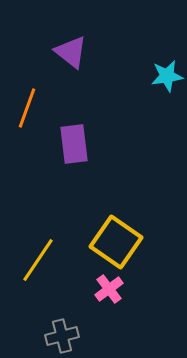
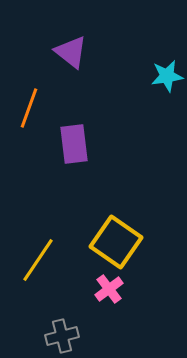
orange line: moved 2 px right
